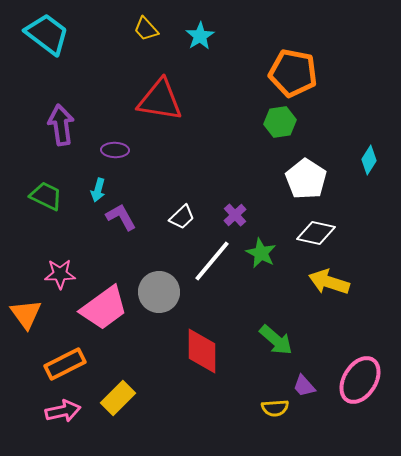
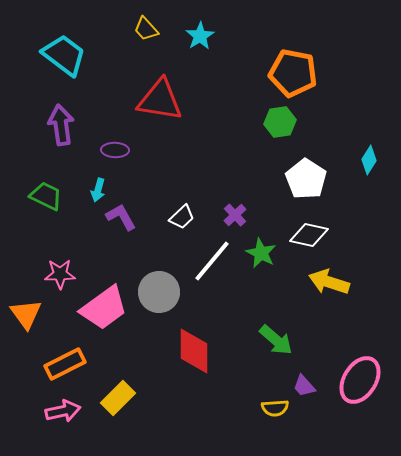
cyan trapezoid: moved 17 px right, 21 px down
white diamond: moved 7 px left, 2 px down
red diamond: moved 8 px left
